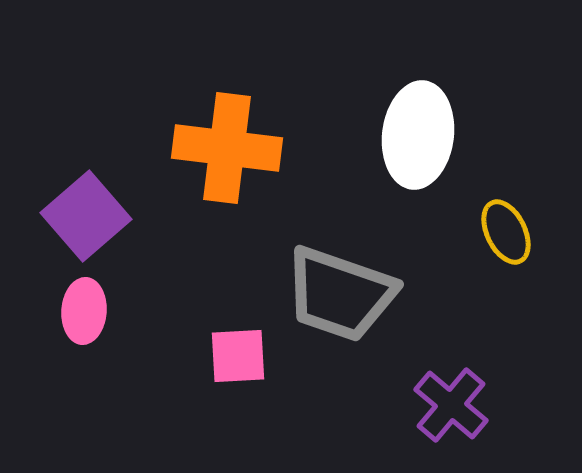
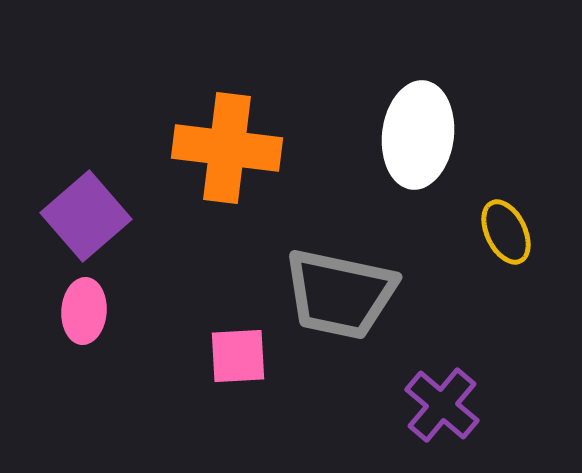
gray trapezoid: rotated 7 degrees counterclockwise
purple cross: moved 9 px left
